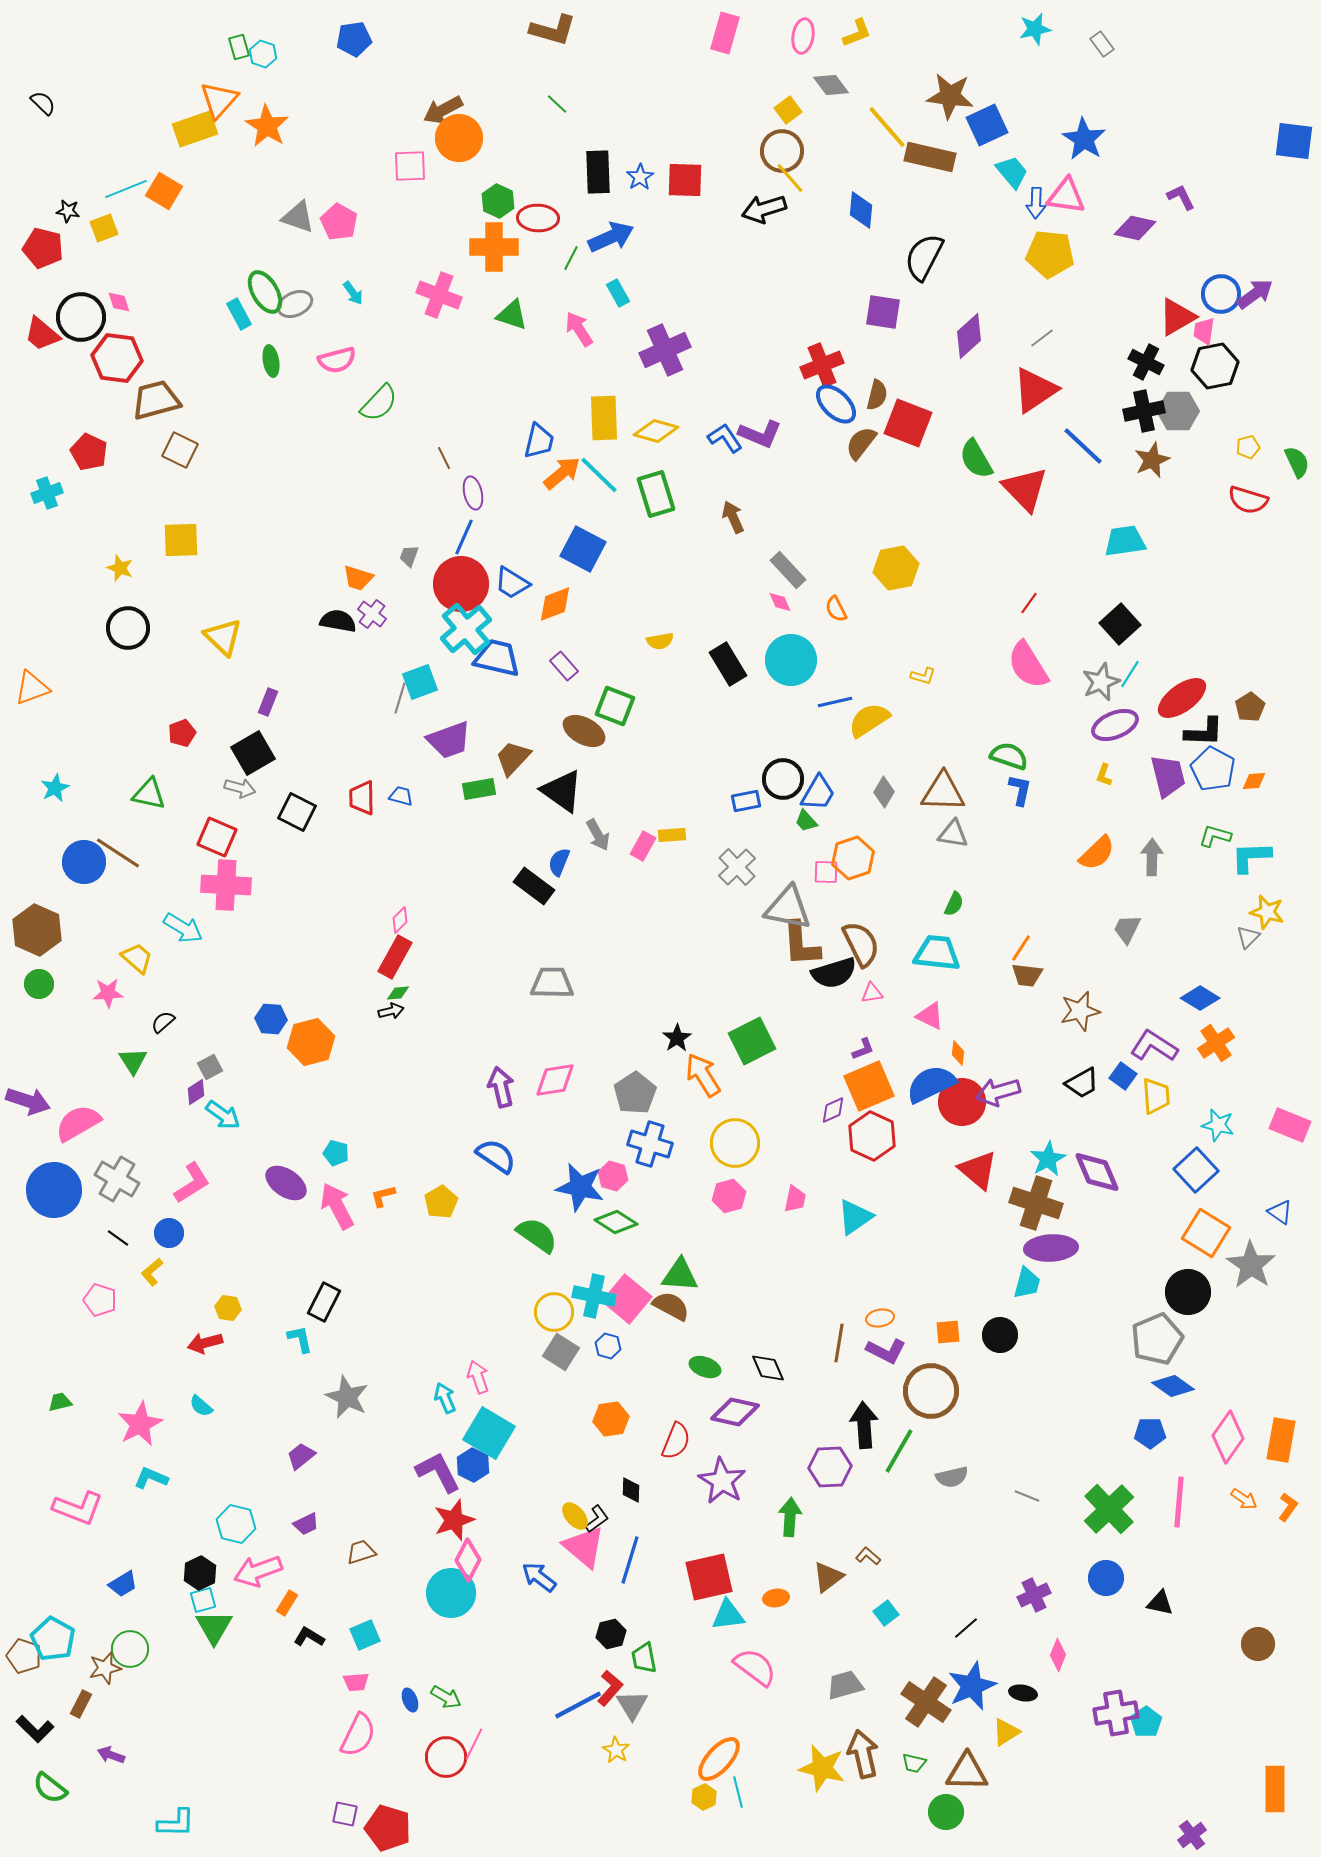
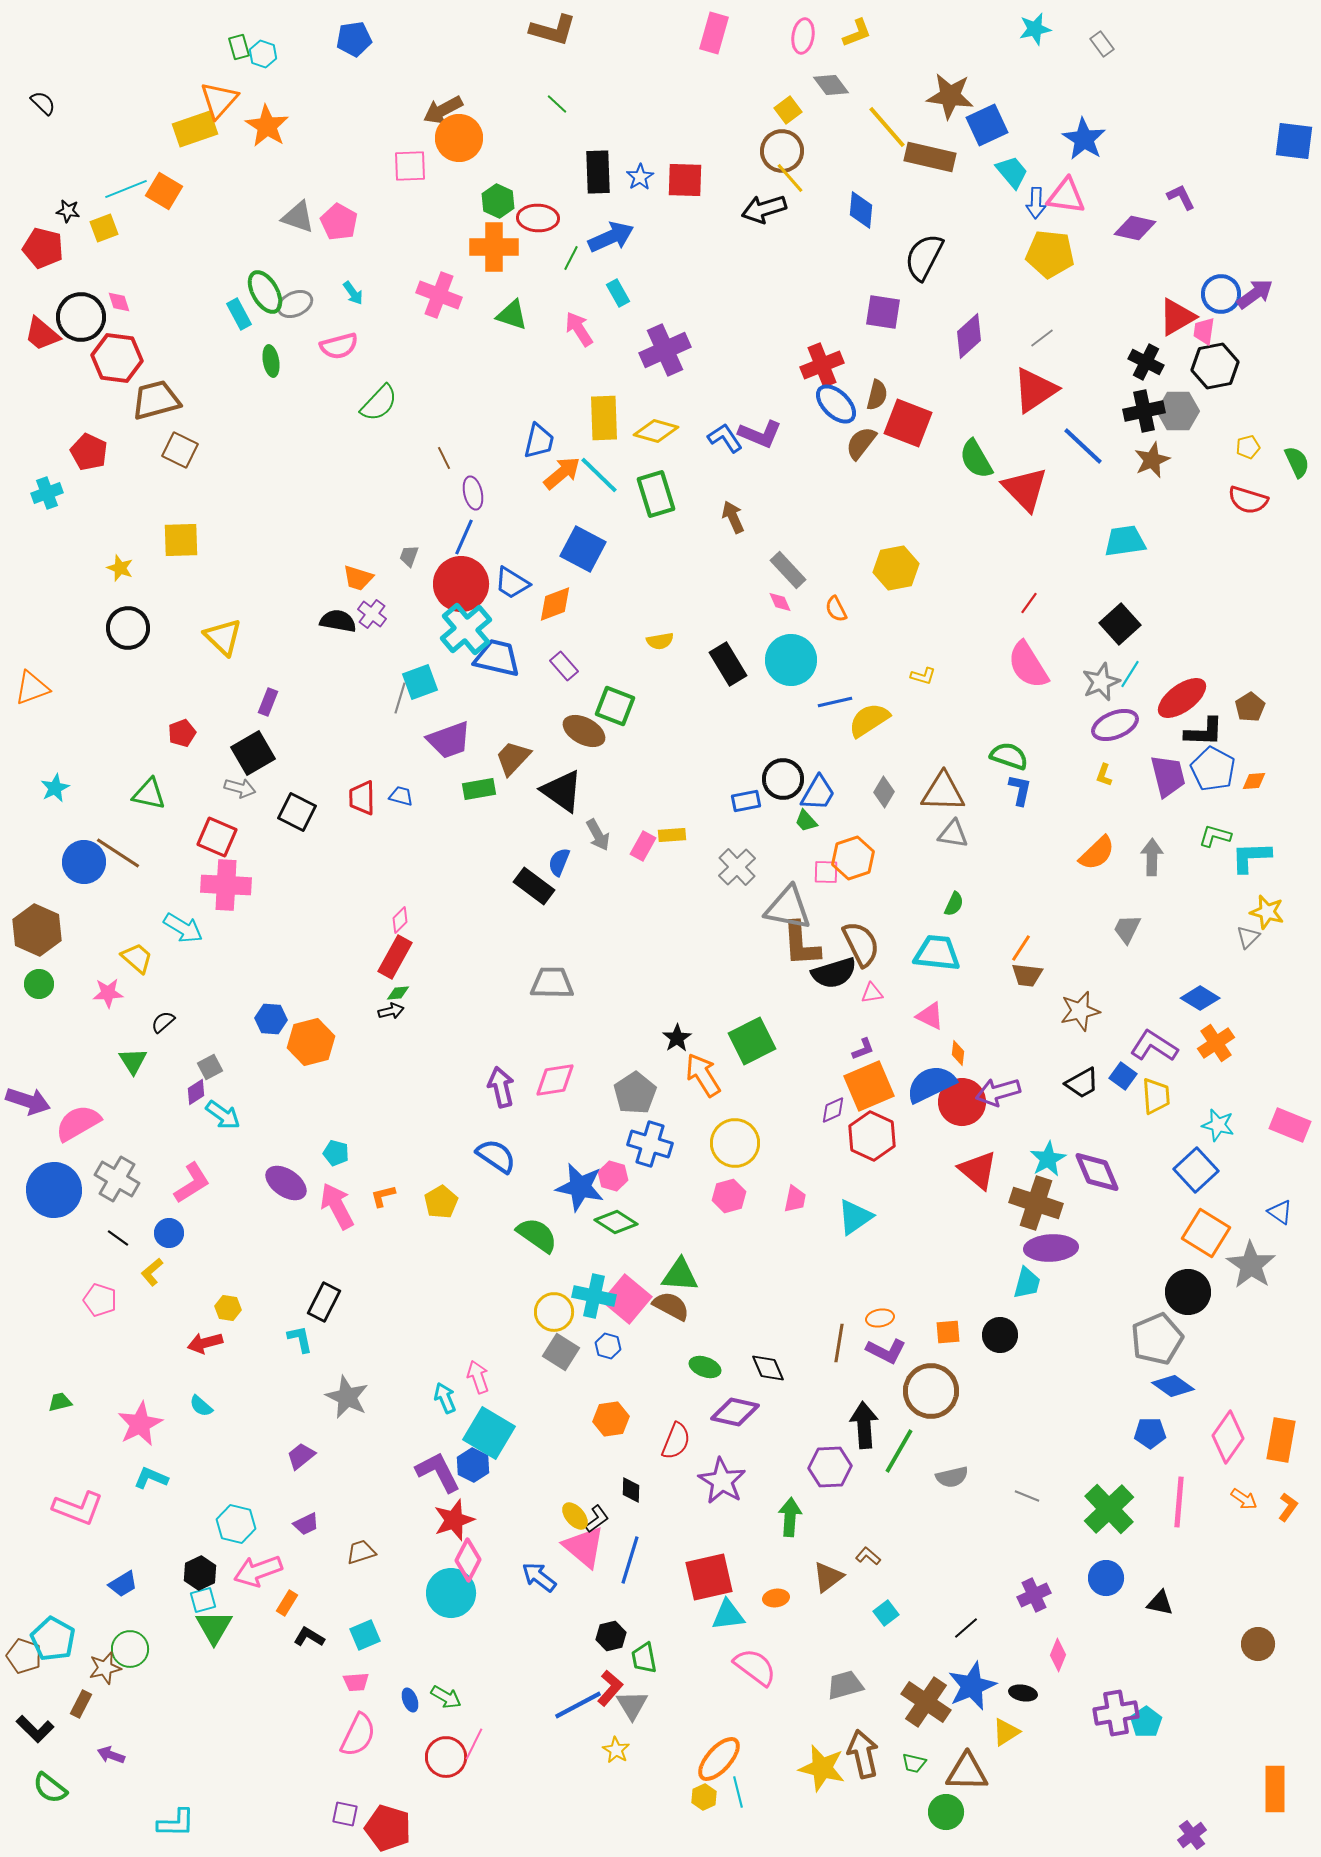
pink rectangle at (725, 33): moved 11 px left
pink semicircle at (337, 360): moved 2 px right, 14 px up
black hexagon at (611, 1634): moved 2 px down
